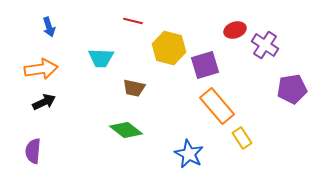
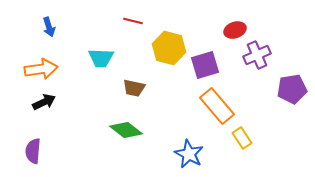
purple cross: moved 8 px left, 10 px down; rotated 32 degrees clockwise
